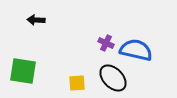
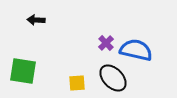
purple cross: rotated 21 degrees clockwise
